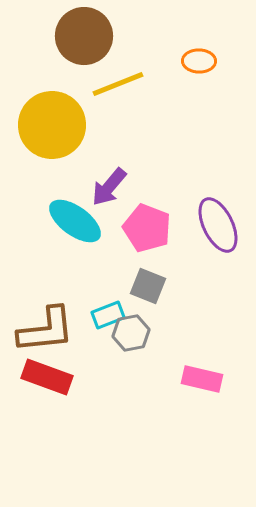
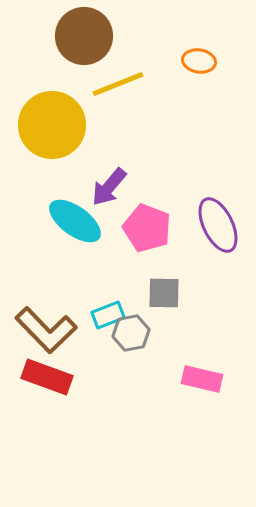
orange ellipse: rotated 8 degrees clockwise
gray square: moved 16 px right, 7 px down; rotated 21 degrees counterclockwise
brown L-shape: rotated 52 degrees clockwise
